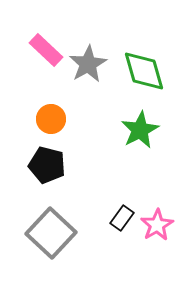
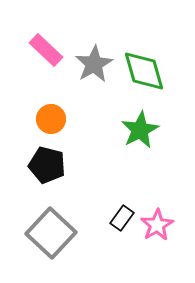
gray star: moved 6 px right
